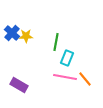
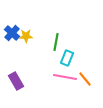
purple rectangle: moved 3 px left, 4 px up; rotated 30 degrees clockwise
